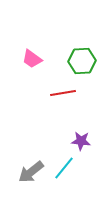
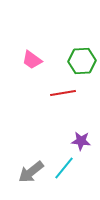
pink trapezoid: moved 1 px down
